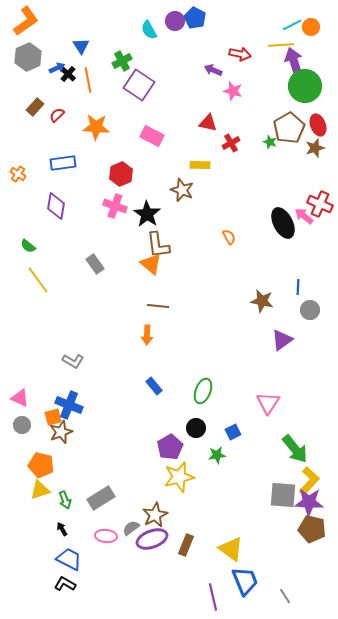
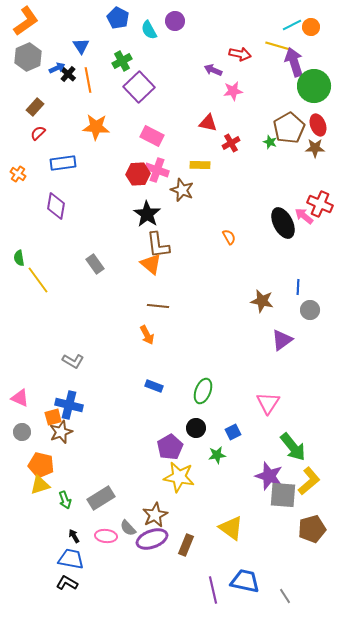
blue pentagon at (195, 18): moved 77 px left
yellow line at (281, 45): moved 3 px left, 1 px down; rotated 20 degrees clockwise
purple square at (139, 85): moved 2 px down; rotated 12 degrees clockwise
green circle at (305, 86): moved 9 px right
pink star at (233, 91): rotated 24 degrees counterclockwise
red semicircle at (57, 115): moved 19 px left, 18 px down
brown star at (315, 148): rotated 18 degrees clockwise
red hexagon at (121, 174): moved 17 px right; rotated 20 degrees clockwise
pink cross at (115, 206): moved 42 px right, 36 px up
green semicircle at (28, 246): moved 9 px left, 12 px down; rotated 42 degrees clockwise
orange arrow at (147, 335): rotated 30 degrees counterclockwise
blue rectangle at (154, 386): rotated 30 degrees counterclockwise
blue cross at (69, 405): rotated 8 degrees counterclockwise
gray circle at (22, 425): moved 7 px down
green arrow at (295, 449): moved 2 px left, 2 px up
yellow star at (179, 477): rotated 24 degrees clockwise
yellow L-shape at (309, 481): rotated 8 degrees clockwise
yellow triangle at (40, 490): moved 5 px up
purple star at (309, 502): moved 40 px left, 26 px up; rotated 16 degrees clockwise
gray semicircle at (131, 528): moved 3 px left; rotated 96 degrees counterclockwise
black arrow at (62, 529): moved 12 px right, 7 px down
brown pentagon at (312, 529): rotated 28 degrees counterclockwise
yellow triangle at (231, 549): moved 21 px up
blue trapezoid at (69, 559): moved 2 px right; rotated 16 degrees counterclockwise
blue trapezoid at (245, 581): rotated 56 degrees counterclockwise
black L-shape at (65, 584): moved 2 px right, 1 px up
purple line at (213, 597): moved 7 px up
